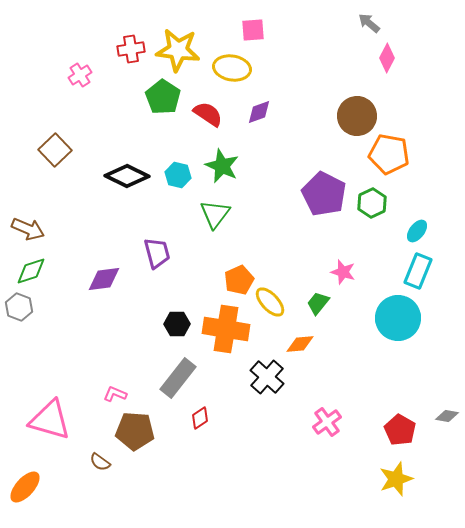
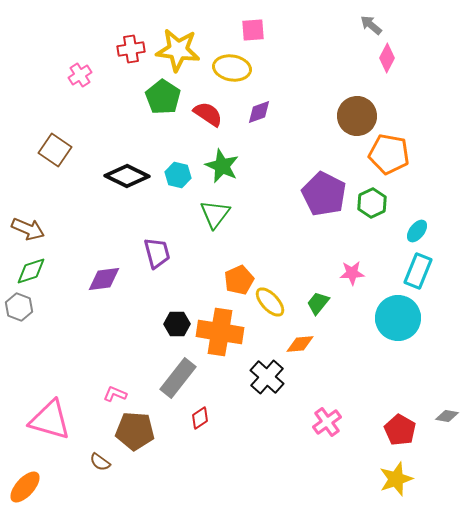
gray arrow at (369, 23): moved 2 px right, 2 px down
brown square at (55, 150): rotated 12 degrees counterclockwise
pink star at (343, 272): moved 9 px right, 1 px down; rotated 20 degrees counterclockwise
orange cross at (226, 329): moved 6 px left, 3 px down
